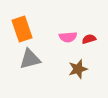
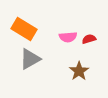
orange rectangle: moved 2 px right; rotated 40 degrees counterclockwise
gray triangle: rotated 15 degrees counterclockwise
brown star: moved 1 px right, 2 px down; rotated 18 degrees counterclockwise
